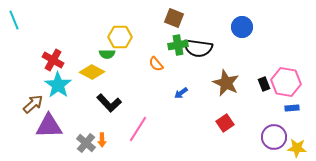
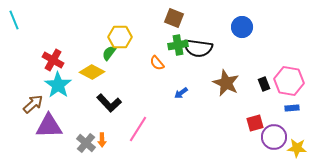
green semicircle: moved 2 px right, 1 px up; rotated 126 degrees clockwise
orange semicircle: moved 1 px right, 1 px up
pink hexagon: moved 3 px right, 1 px up
red square: moved 30 px right; rotated 18 degrees clockwise
